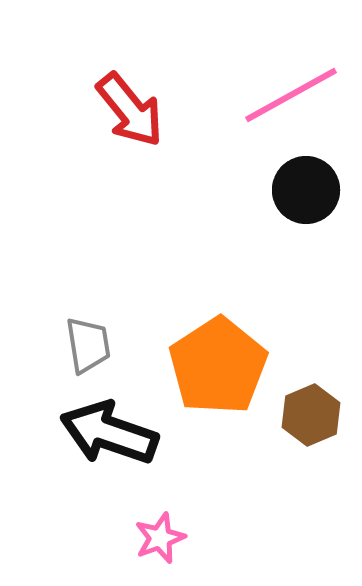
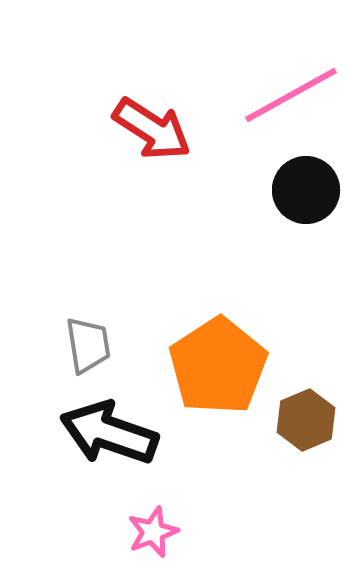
red arrow: moved 22 px right, 19 px down; rotated 18 degrees counterclockwise
brown hexagon: moved 5 px left, 5 px down
pink star: moved 7 px left, 6 px up
